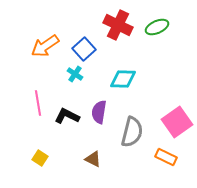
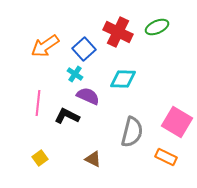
red cross: moved 7 px down
pink line: rotated 15 degrees clockwise
purple semicircle: moved 11 px left, 16 px up; rotated 105 degrees clockwise
pink square: rotated 24 degrees counterclockwise
yellow square: rotated 21 degrees clockwise
